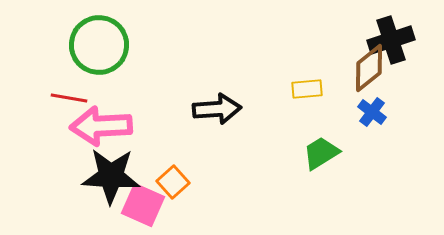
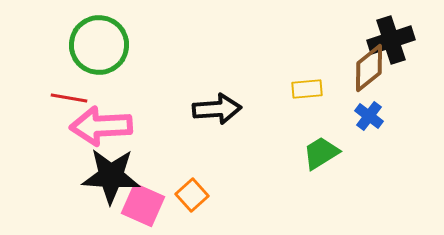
blue cross: moved 3 px left, 4 px down
orange square: moved 19 px right, 13 px down
